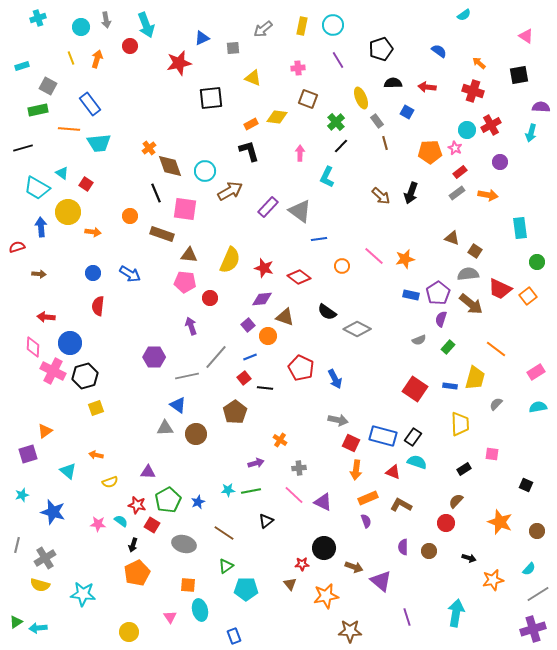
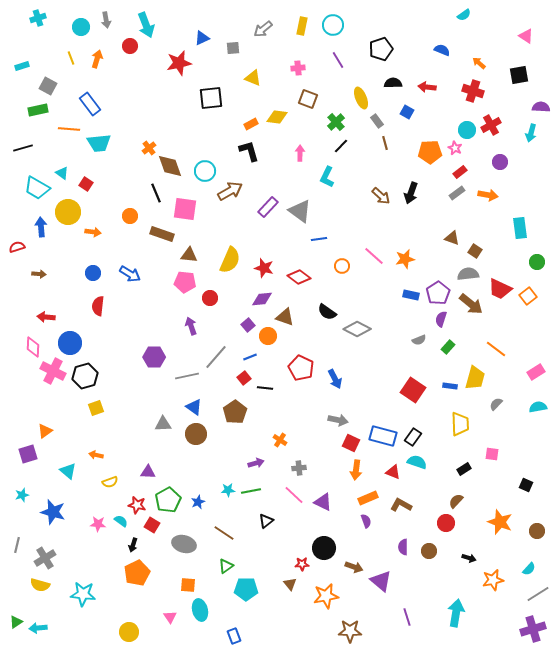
blue semicircle at (439, 51): moved 3 px right, 1 px up; rotated 14 degrees counterclockwise
red square at (415, 389): moved 2 px left, 1 px down
blue triangle at (178, 405): moved 16 px right, 2 px down
gray triangle at (165, 428): moved 2 px left, 4 px up
